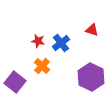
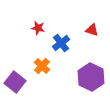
red star: moved 13 px up
